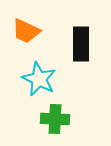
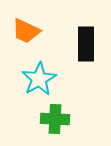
black rectangle: moved 5 px right
cyan star: rotated 16 degrees clockwise
